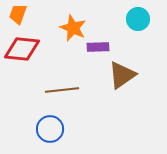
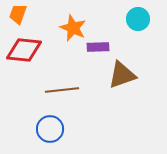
red diamond: moved 2 px right, 1 px down
brown triangle: rotated 16 degrees clockwise
